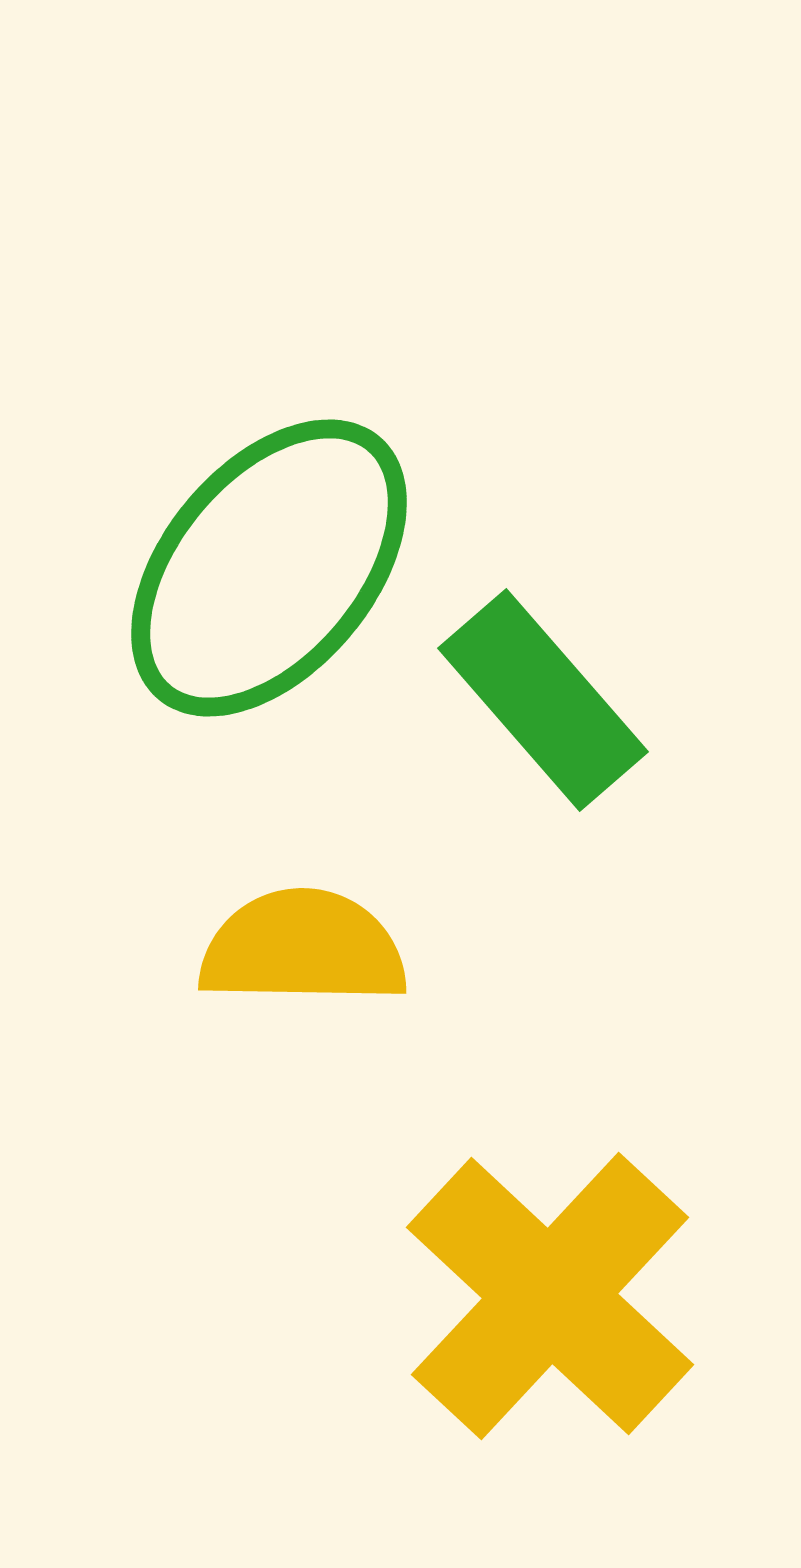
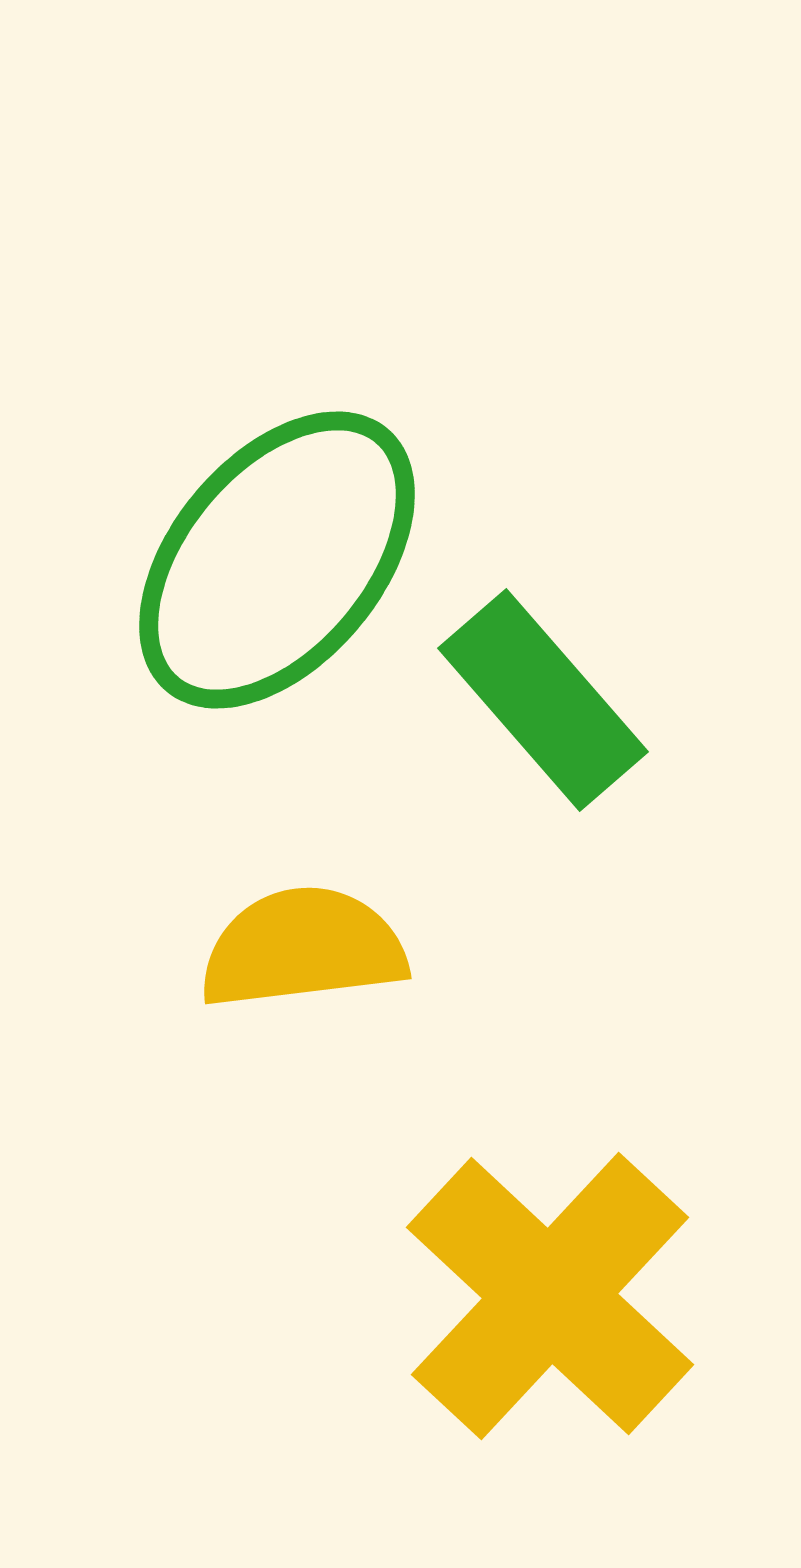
green ellipse: moved 8 px right, 8 px up
yellow semicircle: rotated 8 degrees counterclockwise
